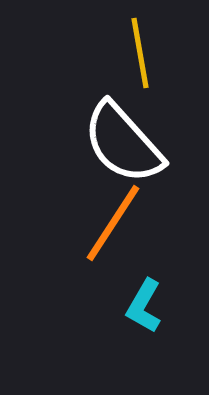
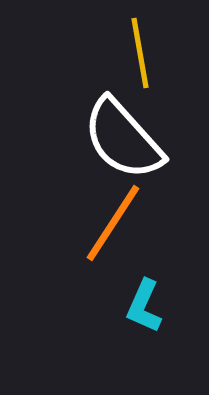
white semicircle: moved 4 px up
cyan L-shape: rotated 6 degrees counterclockwise
